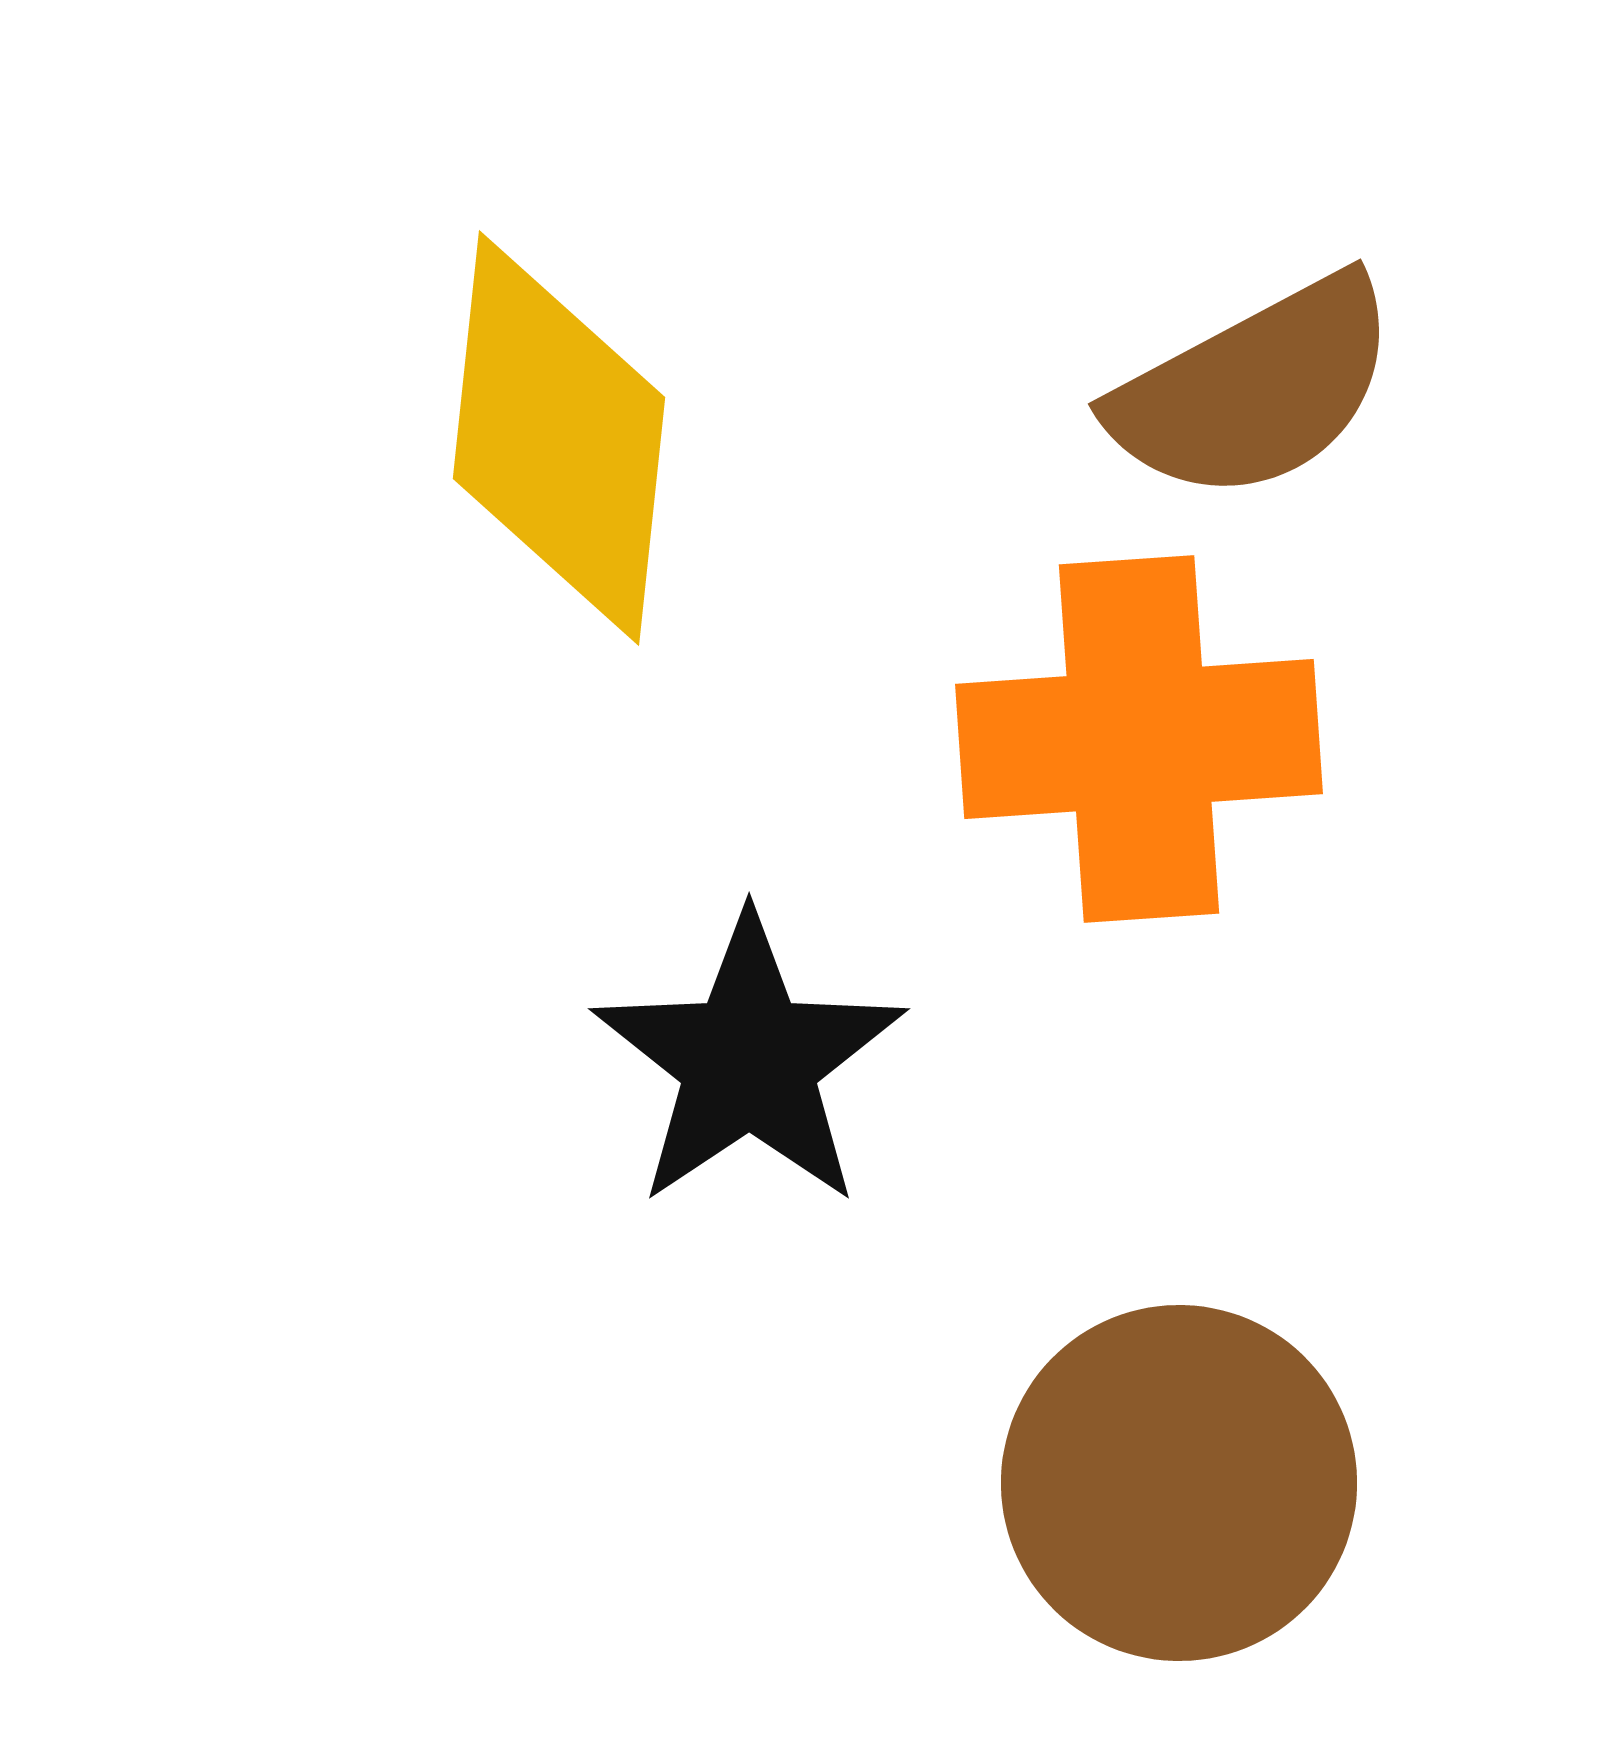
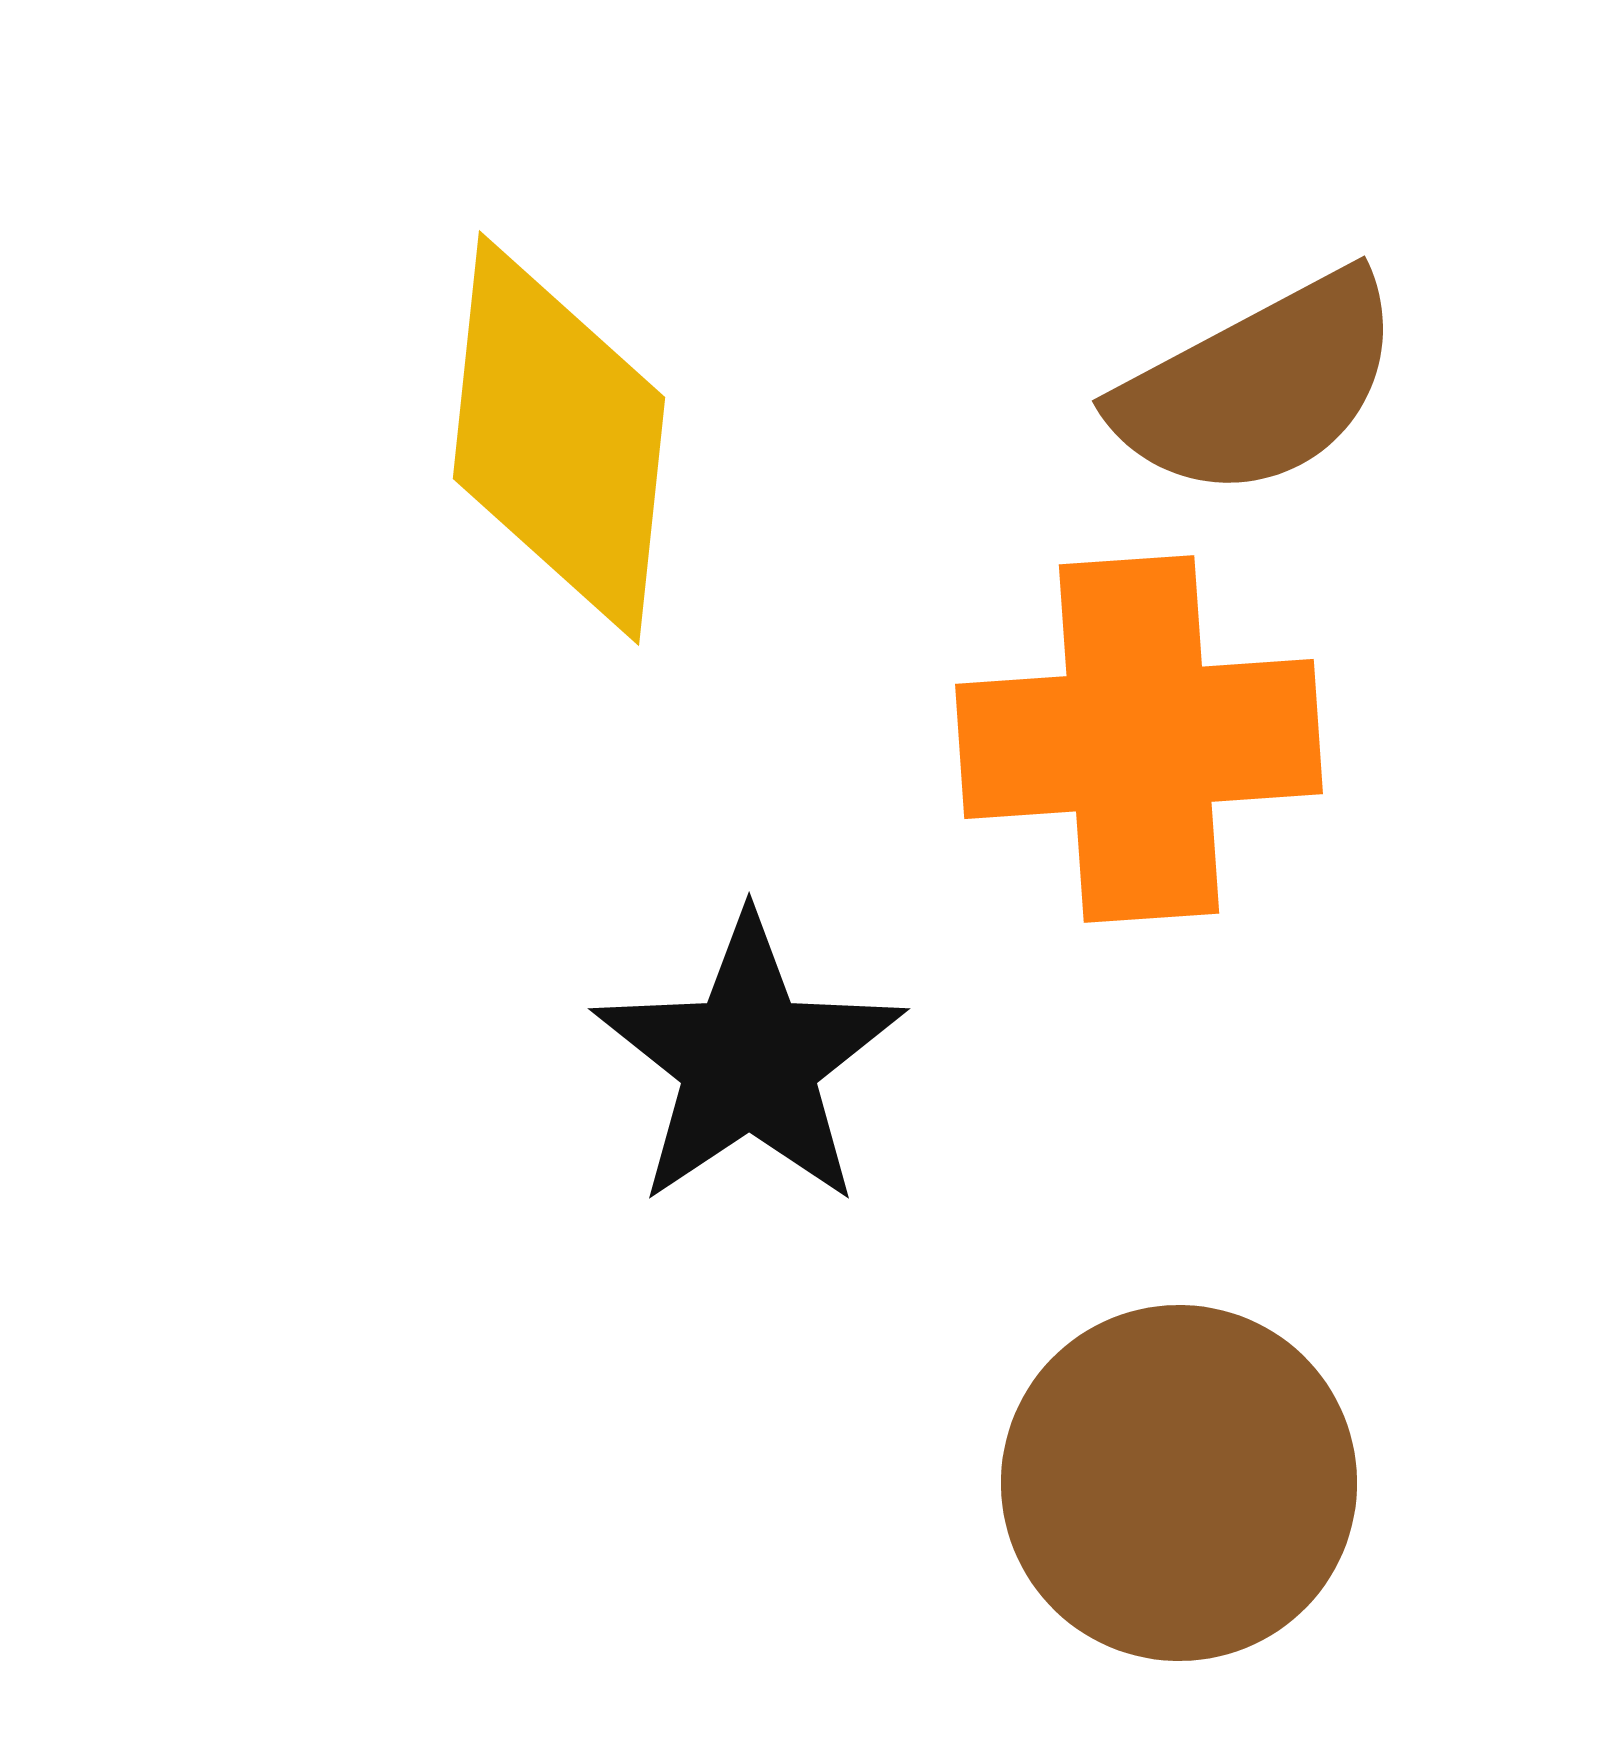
brown semicircle: moved 4 px right, 3 px up
